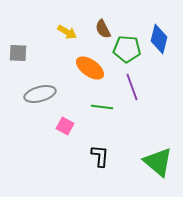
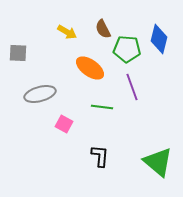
pink square: moved 1 px left, 2 px up
